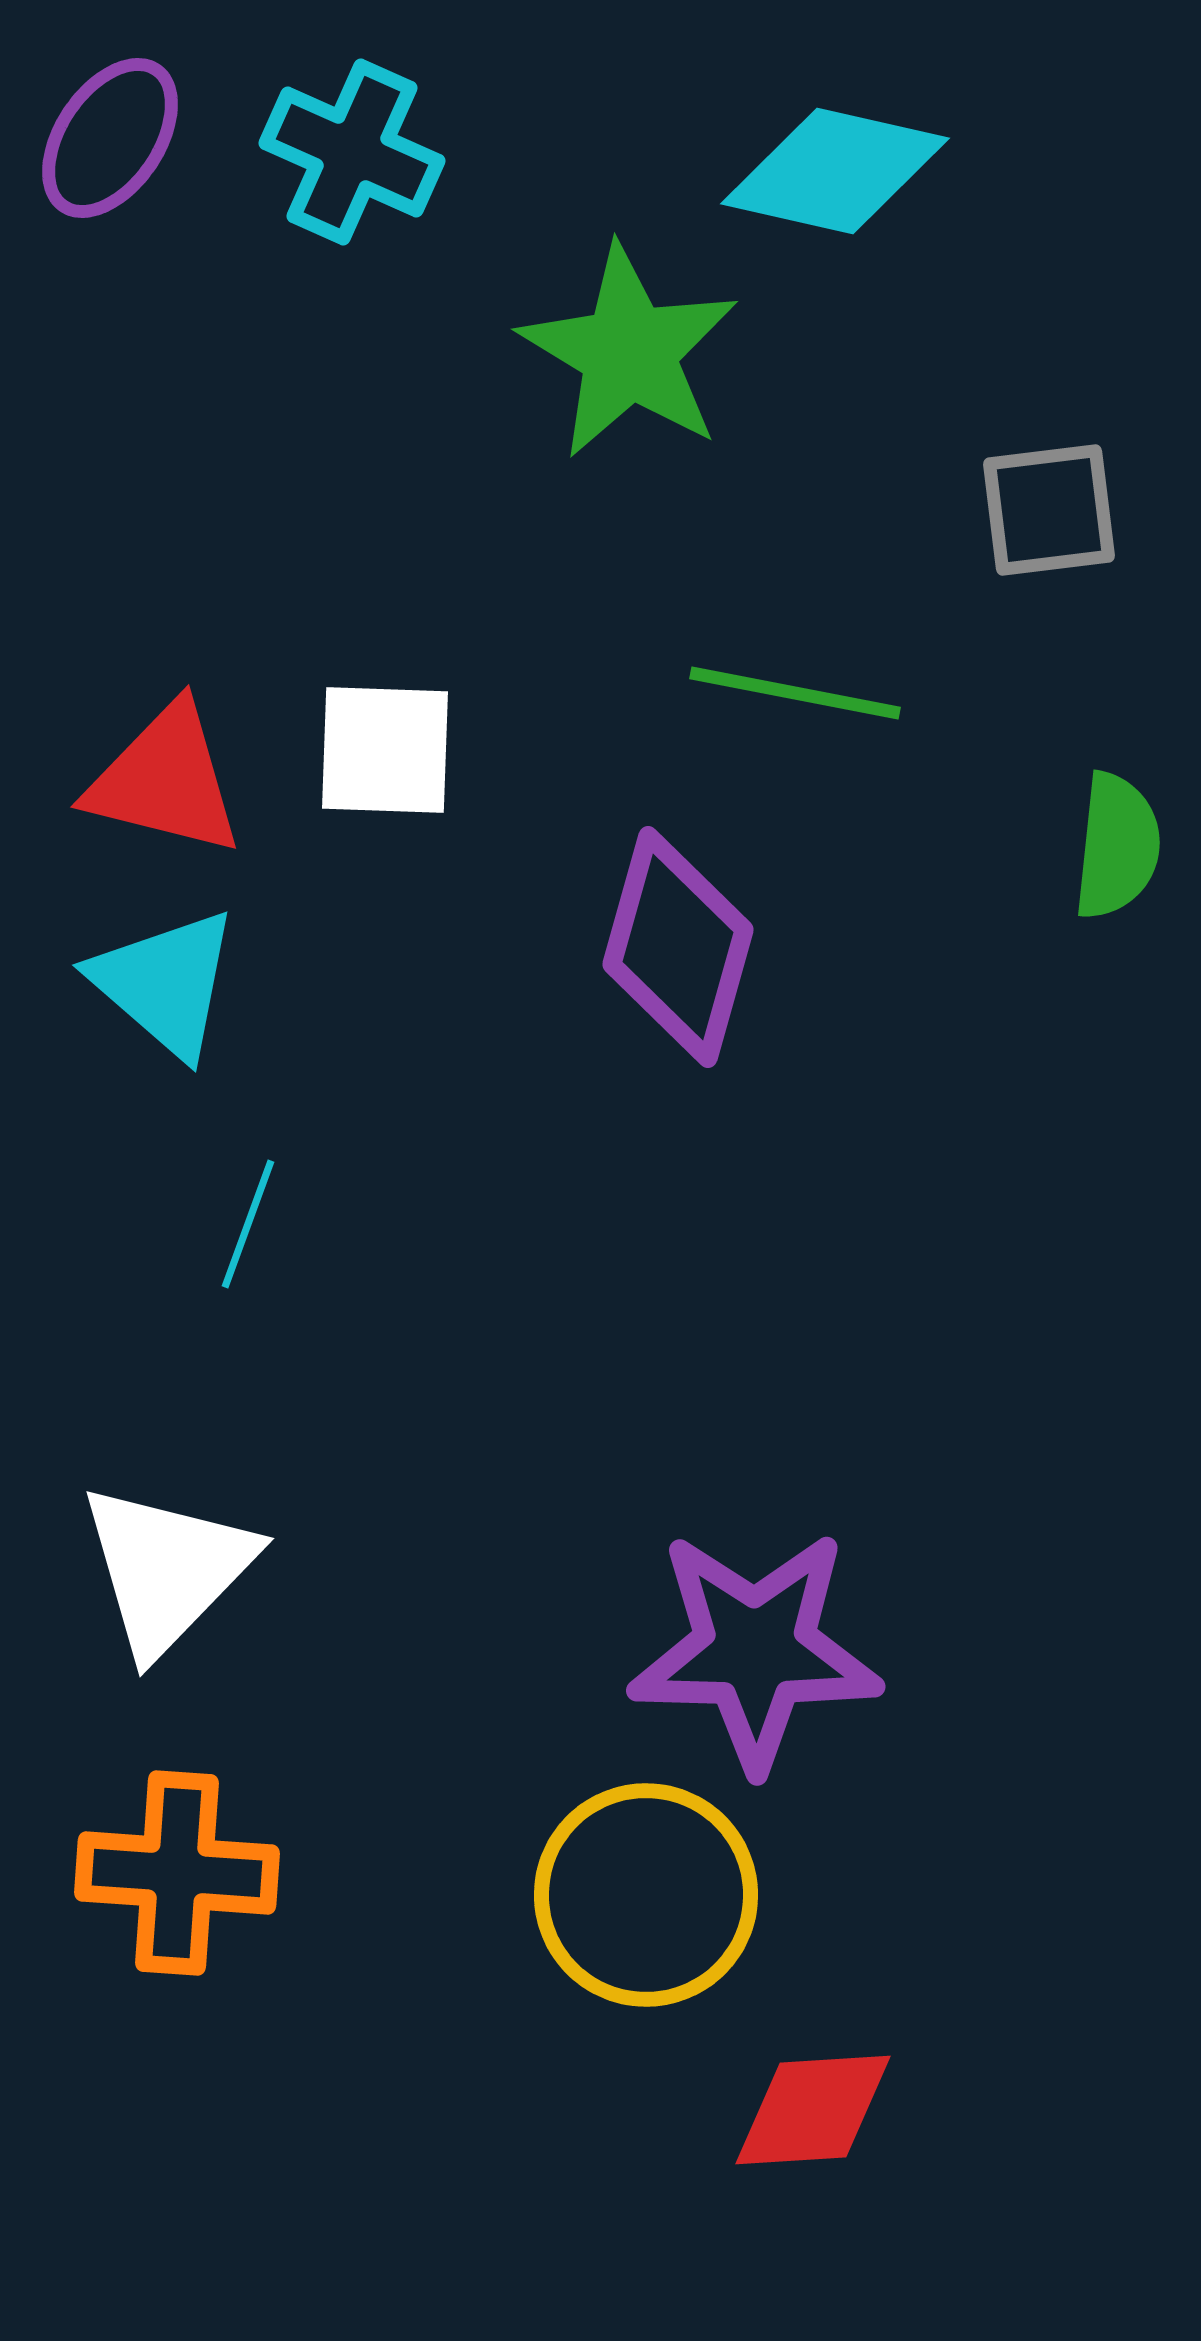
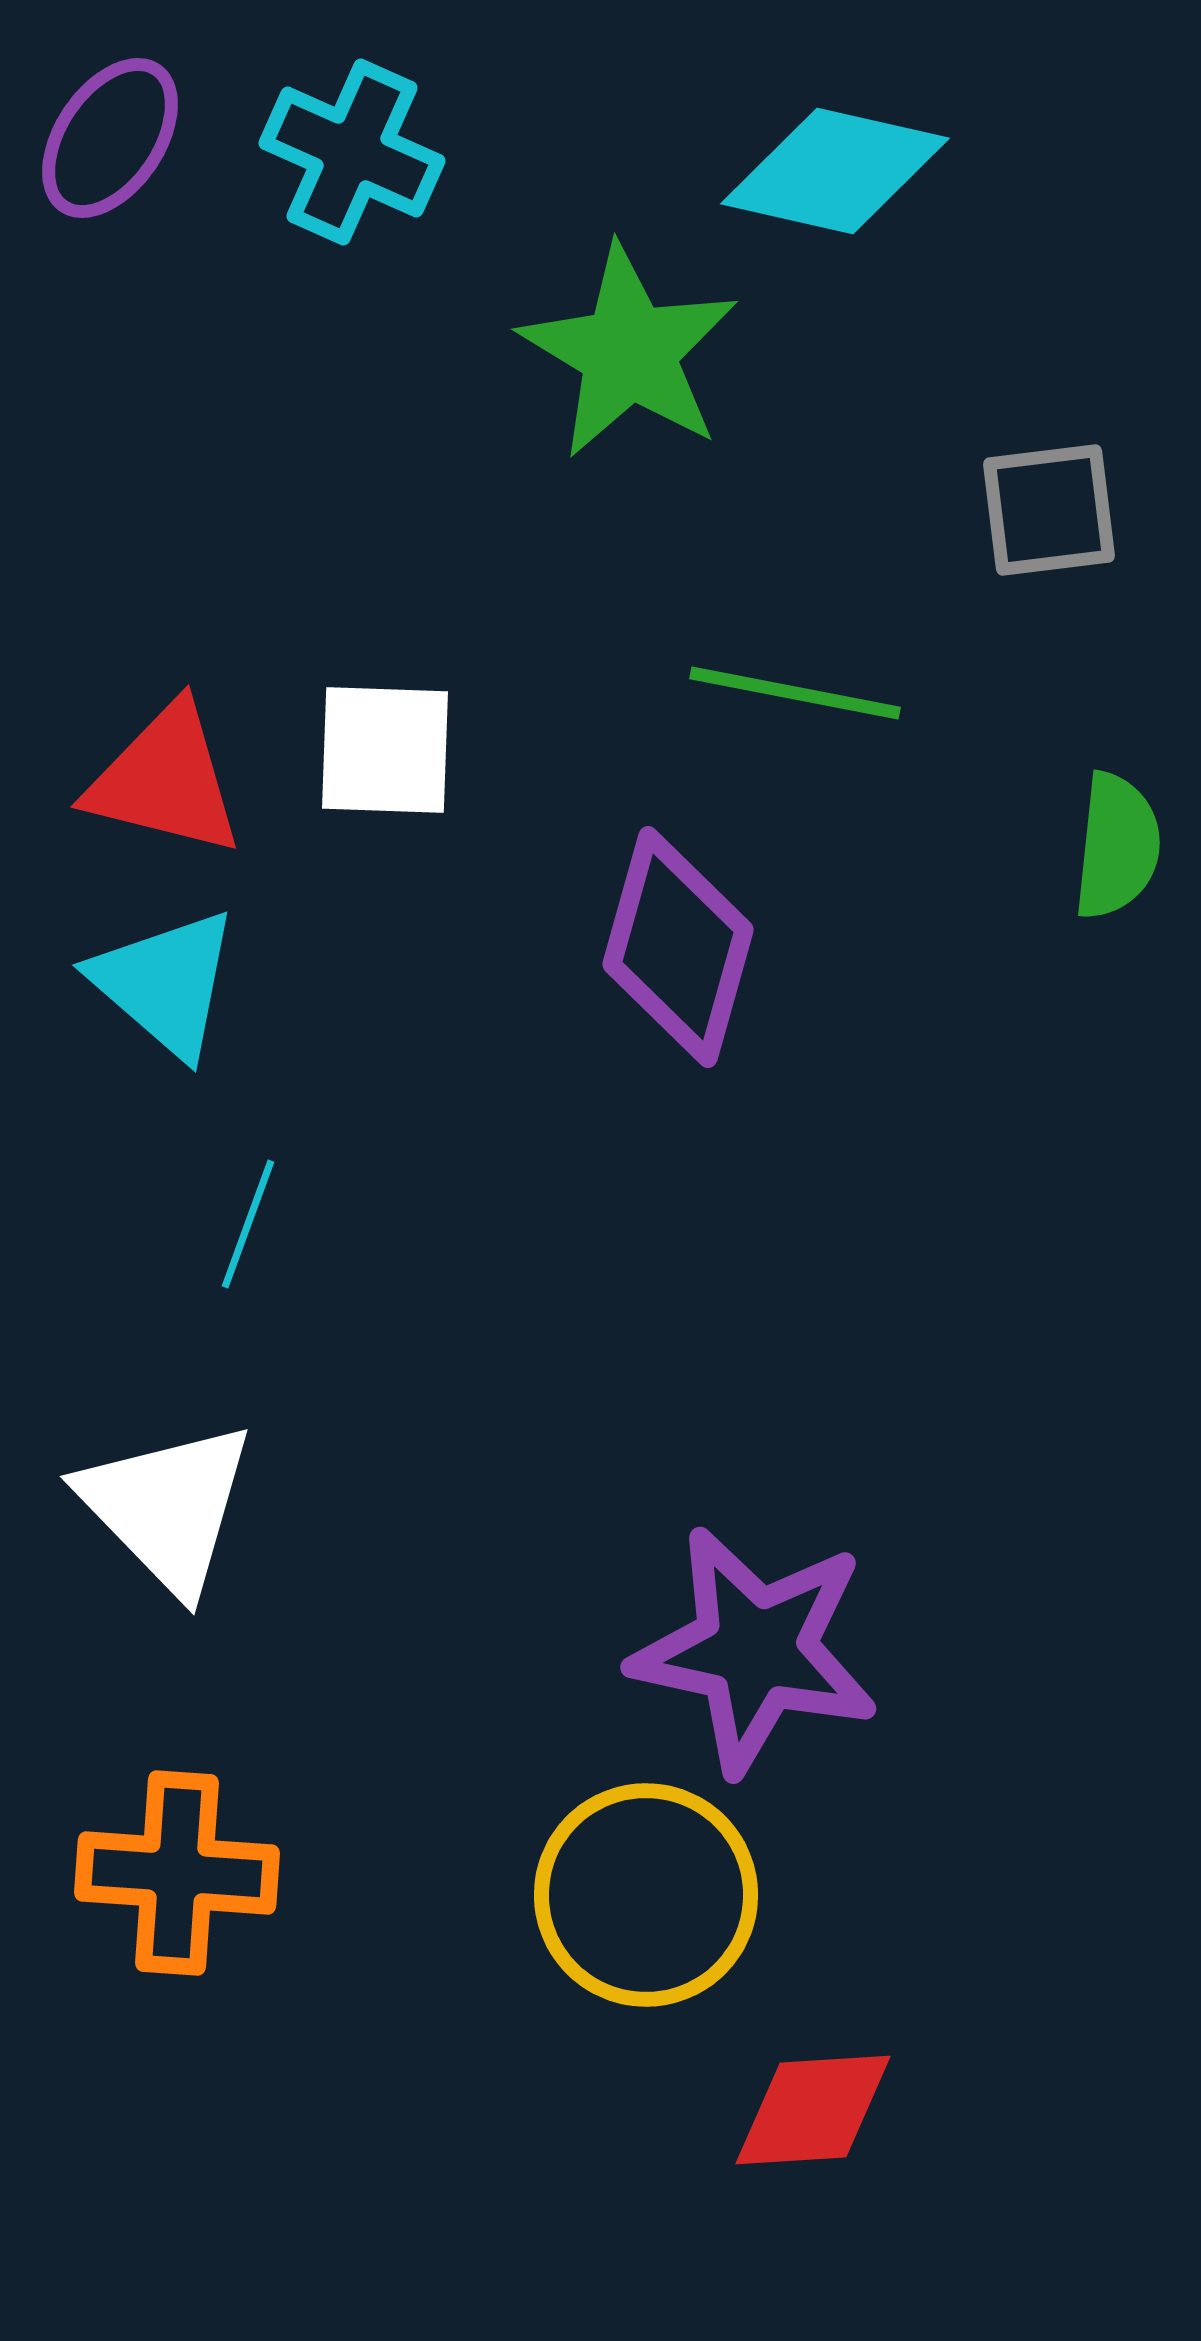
white triangle: moved 62 px up; rotated 28 degrees counterclockwise
purple star: rotated 11 degrees clockwise
